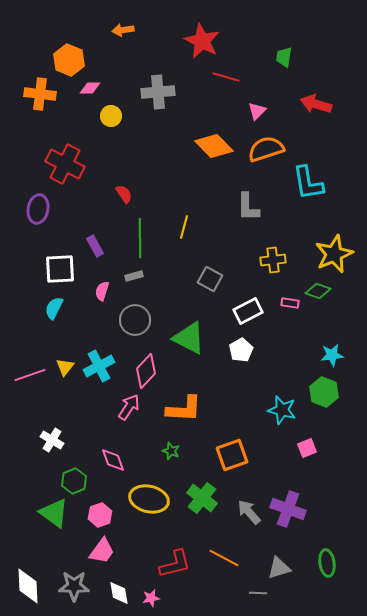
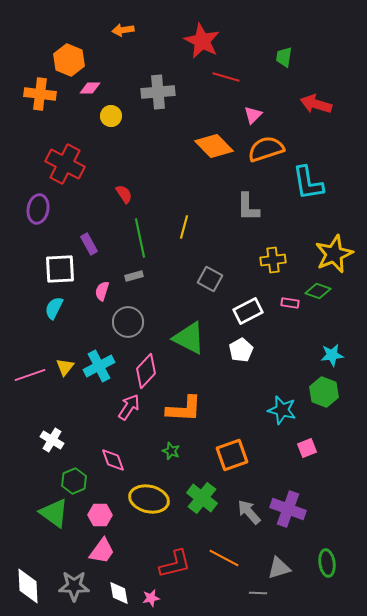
pink triangle at (257, 111): moved 4 px left, 4 px down
green line at (140, 238): rotated 12 degrees counterclockwise
purple rectangle at (95, 246): moved 6 px left, 2 px up
gray circle at (135, 320): moved 7 px left, 2 px down
pink hexagon at (100, 515): rotated 20 degrees clockwise
